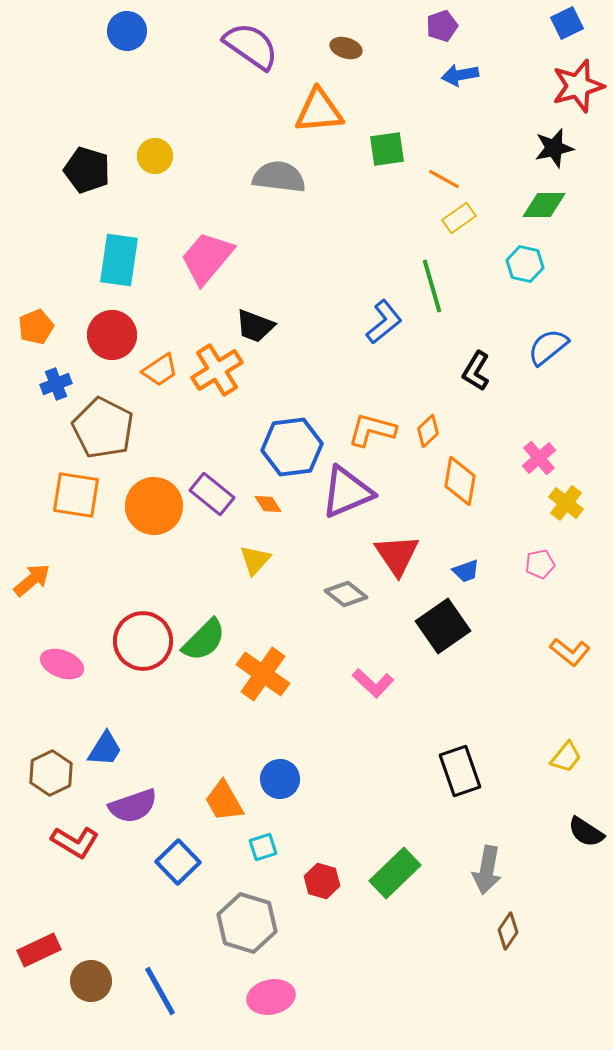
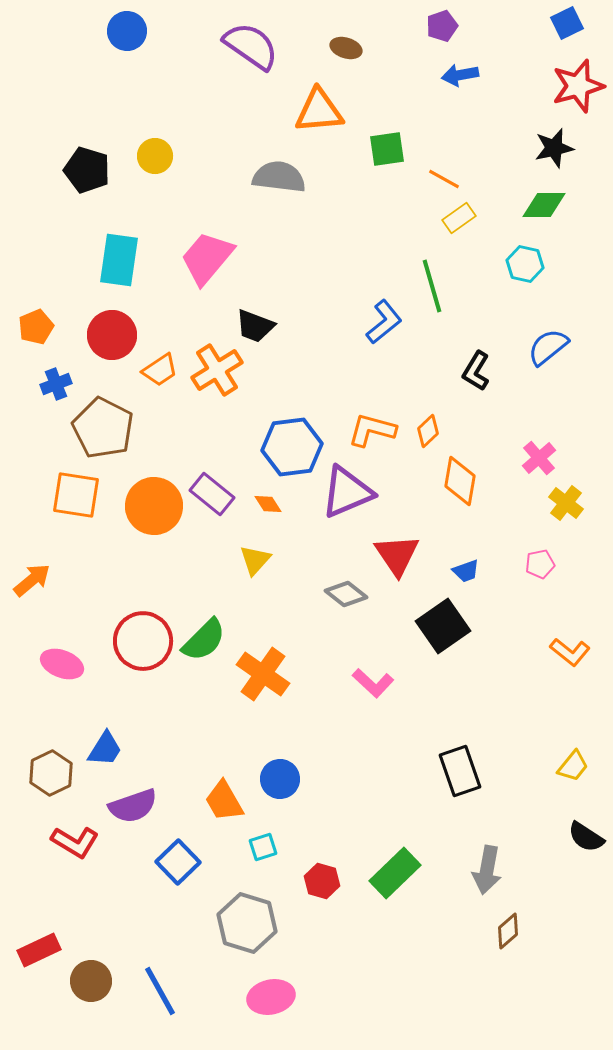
yellow trapezoid at (566, 757): moved 7 px right, 9 px down
black semicircle at (586, 832): moved 5 px down
brown diamond at (508, 931): rotated 15 degrees clockwise
